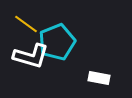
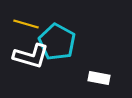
yellow line: rotated 20 degrees counterclockwise
cyan pentagon: rotated 21 degrees counterclockwise
